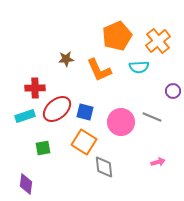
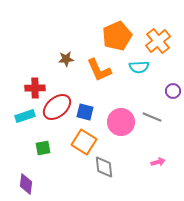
red ellipse: moved 2 px up
